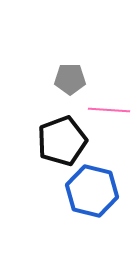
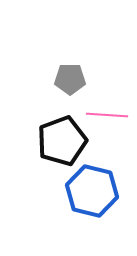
pink line: moved 2 px left, 5 px down
